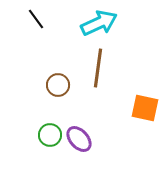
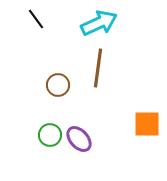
orange square: moved 2 px right, 16 px down; rotated 12 degrees counterclockwise
